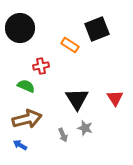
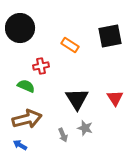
black square: moved 13 px right, 7 px down; rotated 10 degrees clockwise
